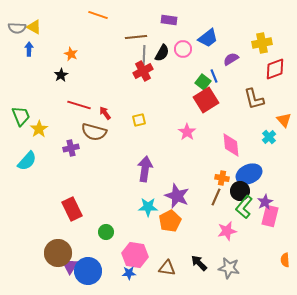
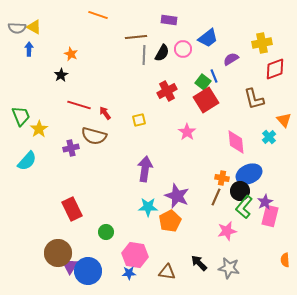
red cross at (143, 71): moved 24 px right, 20 px down
brown semicircle at (94, 132): moved 4 px down
pink diamond at (231, 145): moved 5 px right, 3 px up
brown triangle at (167, 268): moved 4 px down
